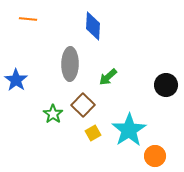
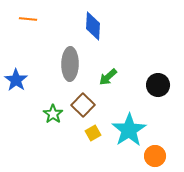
black circle: moved 8 px left
